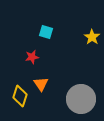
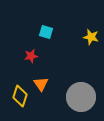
yellow star: moved 1 px left; rotated 21 degrees counterclockwise
red star: moved 1 px left, 1 px up
gray circle: moved 2 px up
